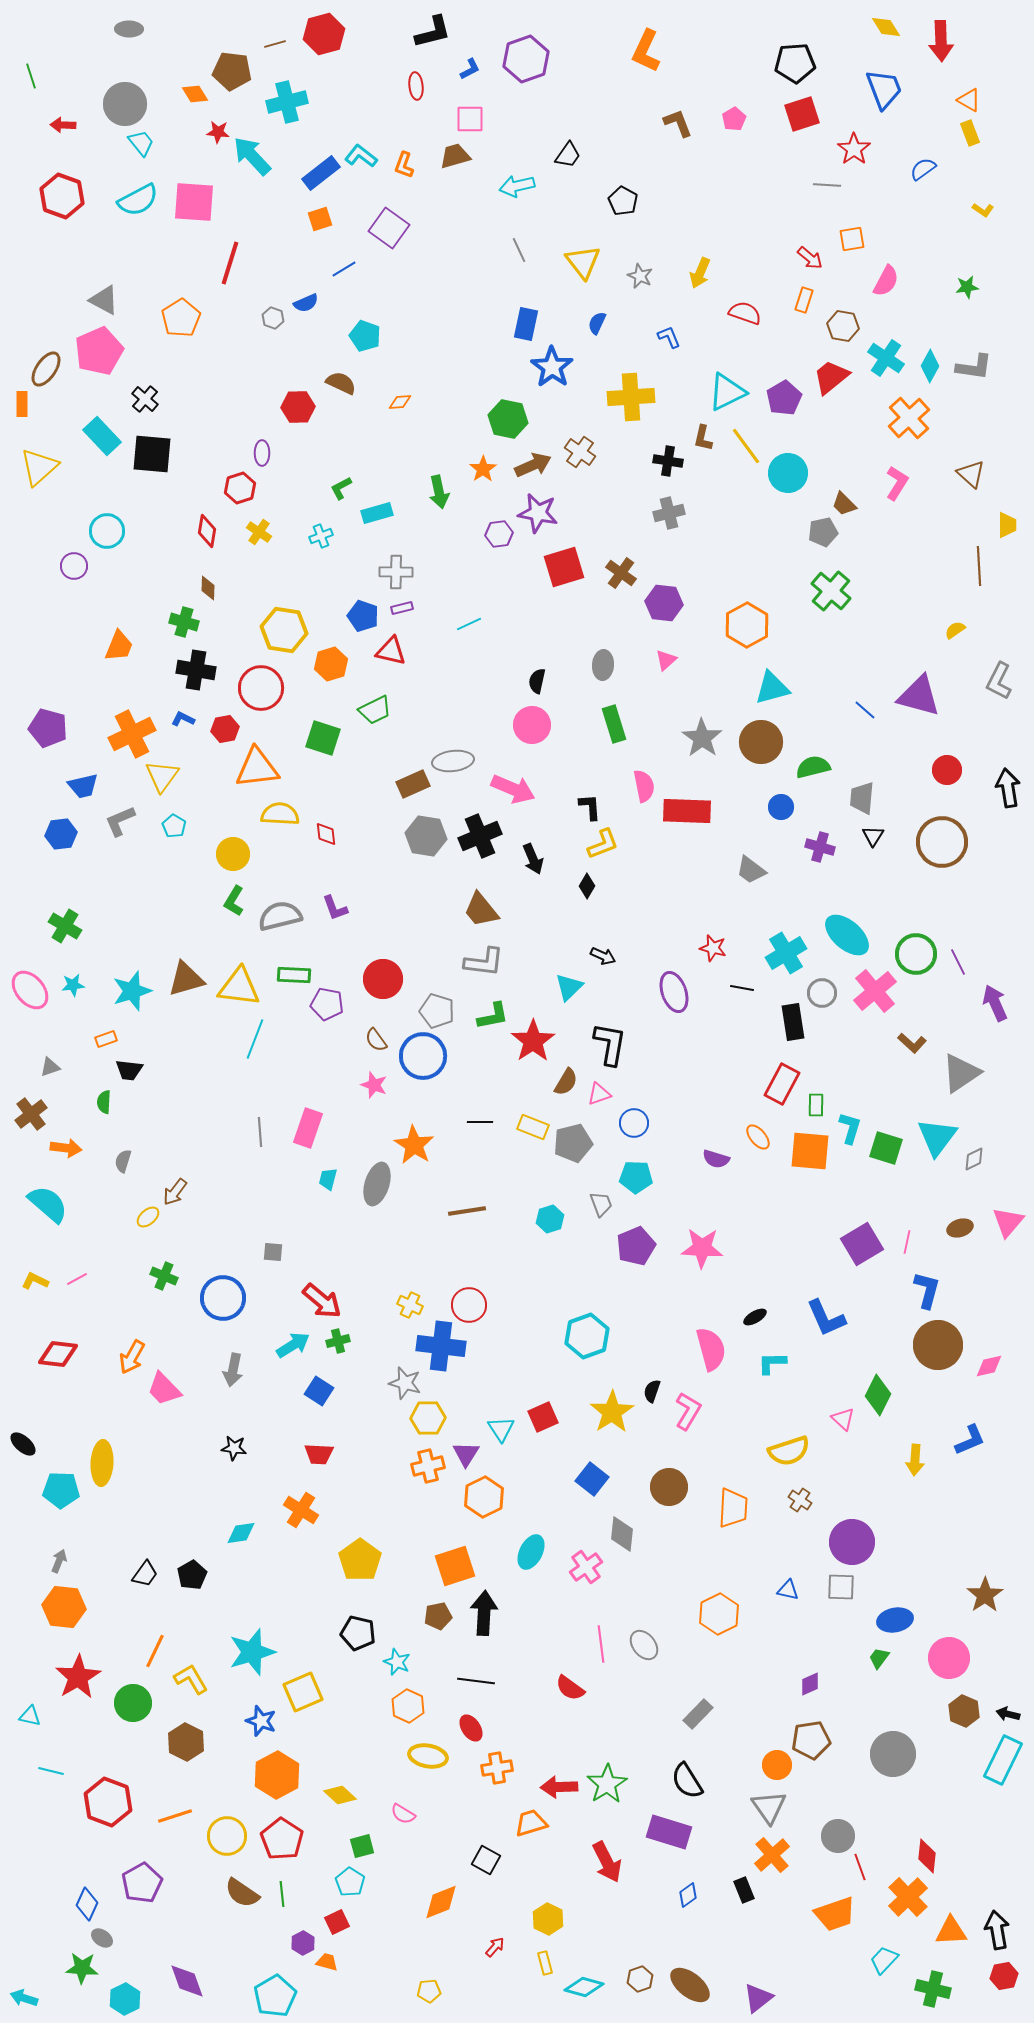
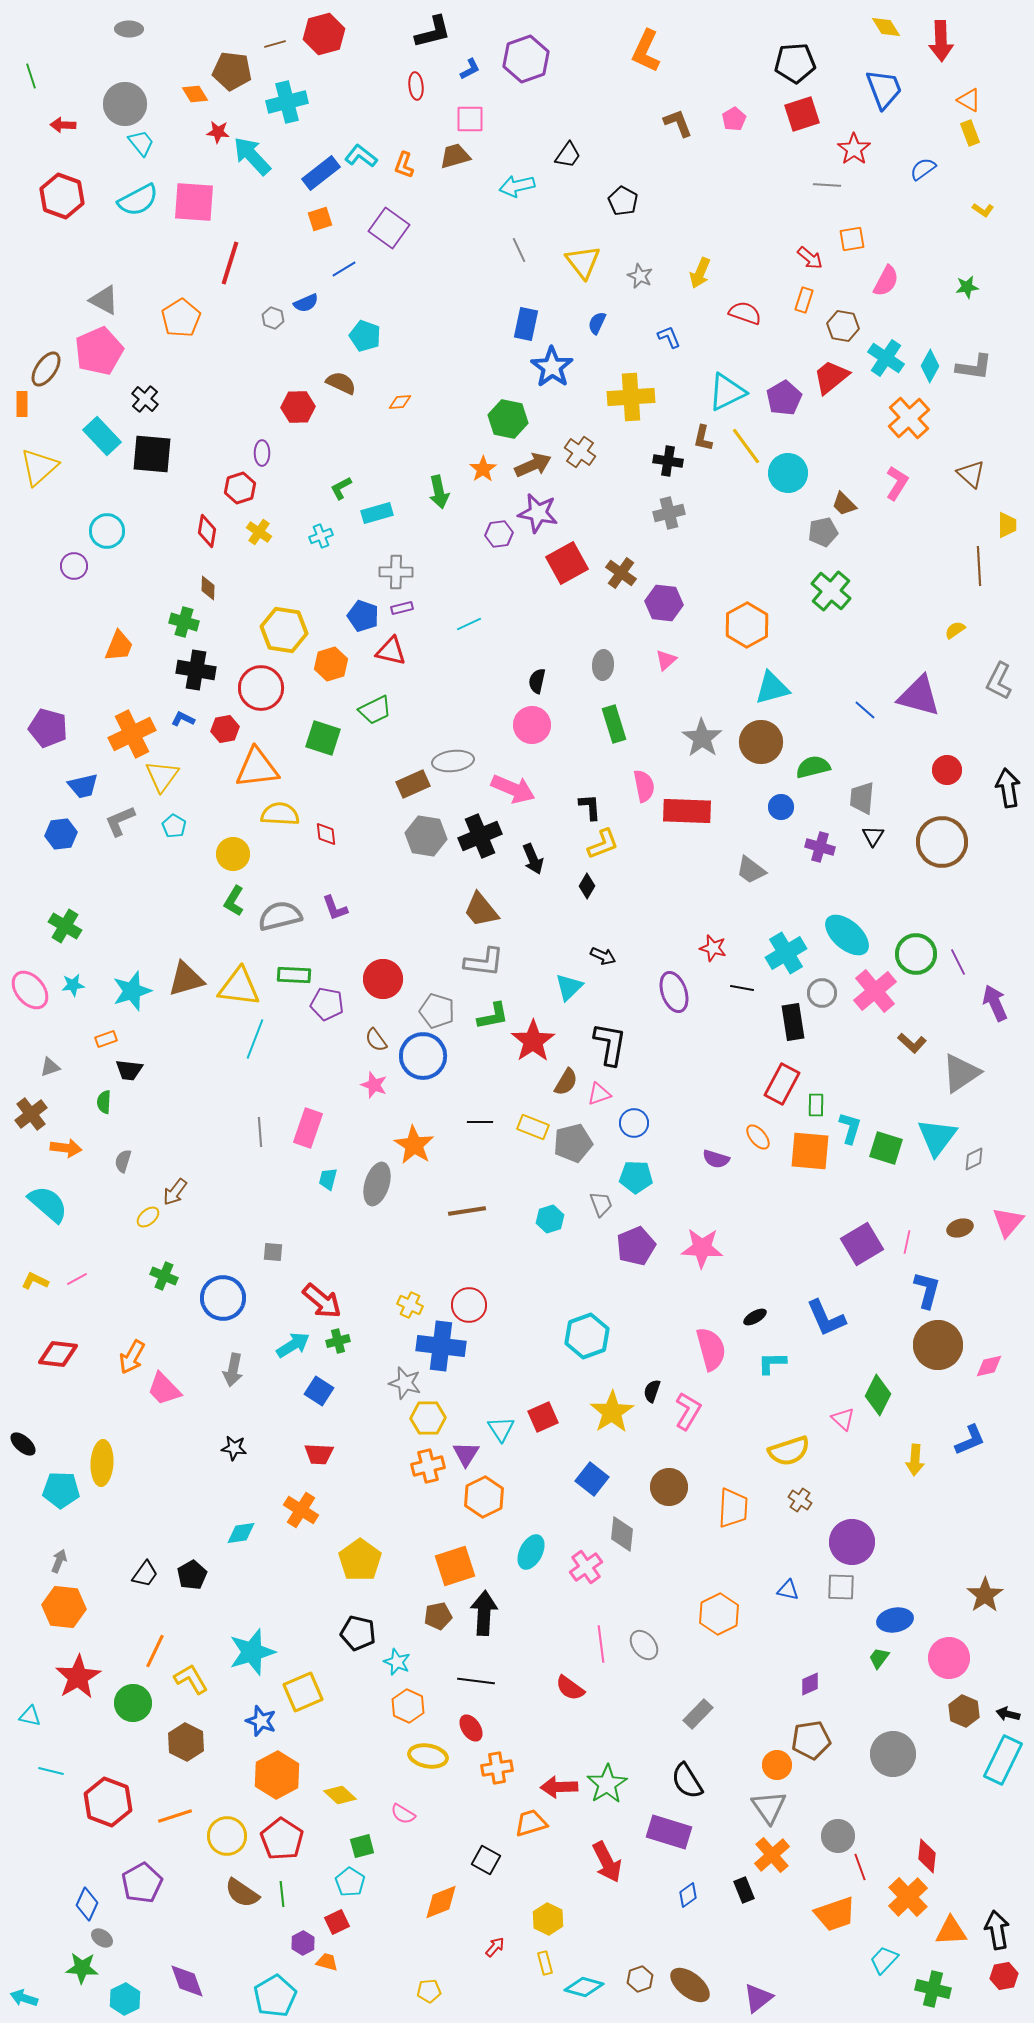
red square at (564, 567): moved 3 px right, 4 px up; rotated 12 degrees counterclockwise
